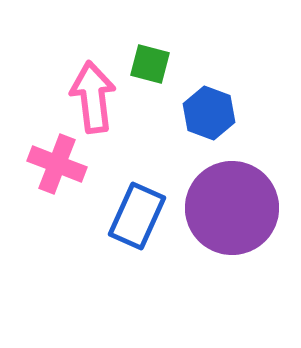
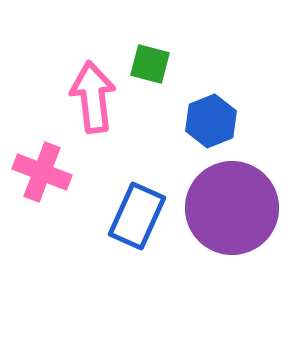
blue hexagon: moved 2 px right, 8 px down; rotated 18 degrees clockwise
pink cross: moved 15 px left, 8 px down
